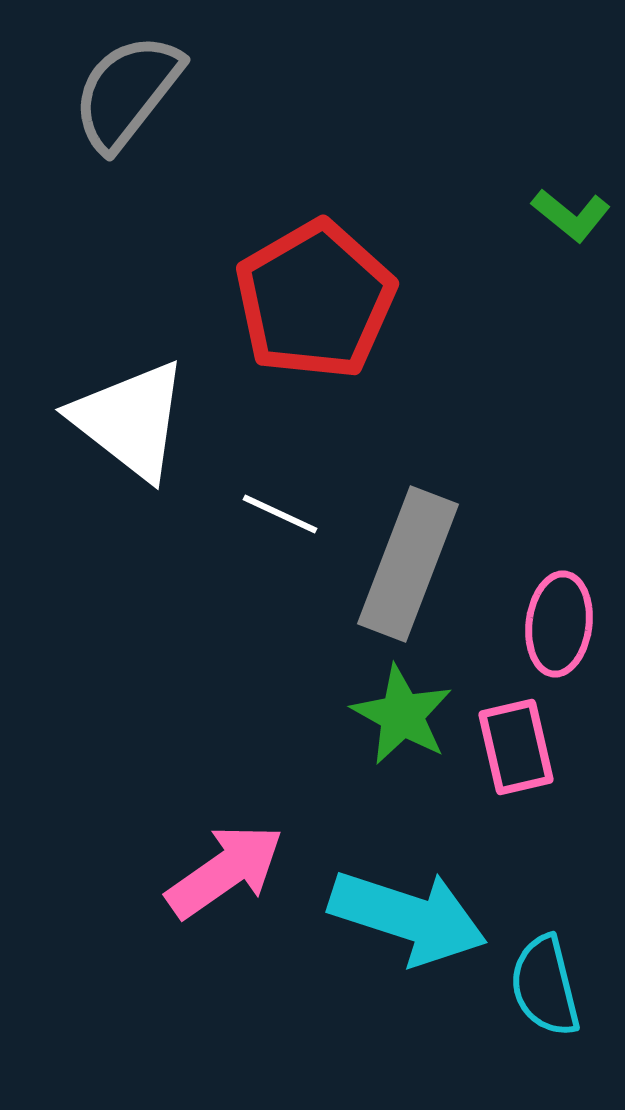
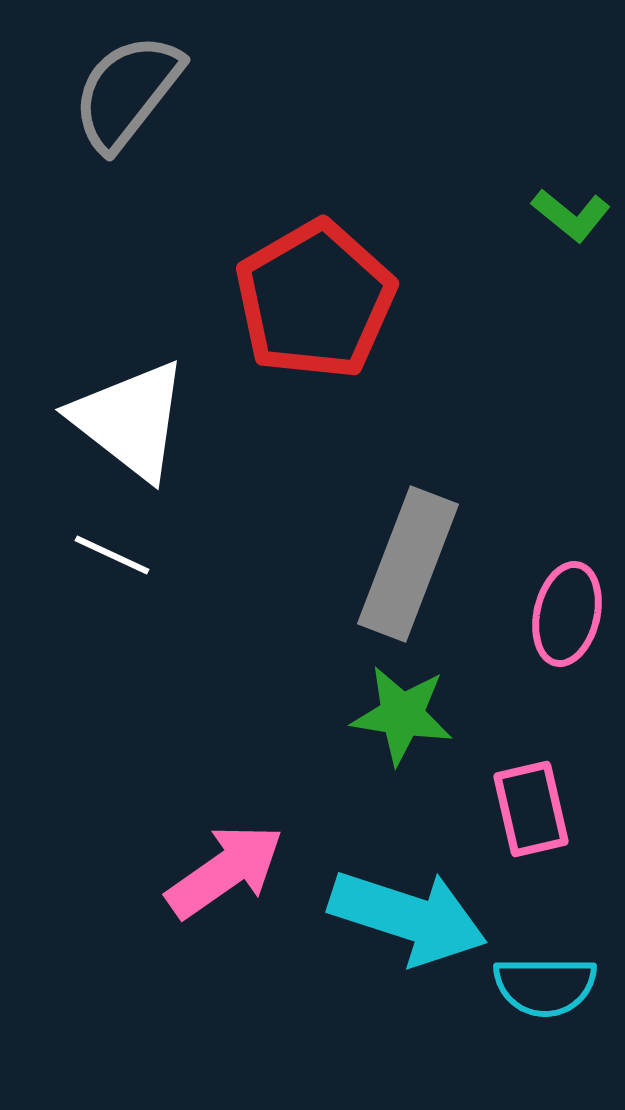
white line: moved 168 px left, 41 px down
pink ellipse: moved 8 px right, 10 px up; rotated 6 degrees clockwise
green star: rotated 20 degrees counterclockwise
pink rectangle: moved 15 px right, 62 px down
cyan semicircle: rotated 76 degrees counterclockwise
